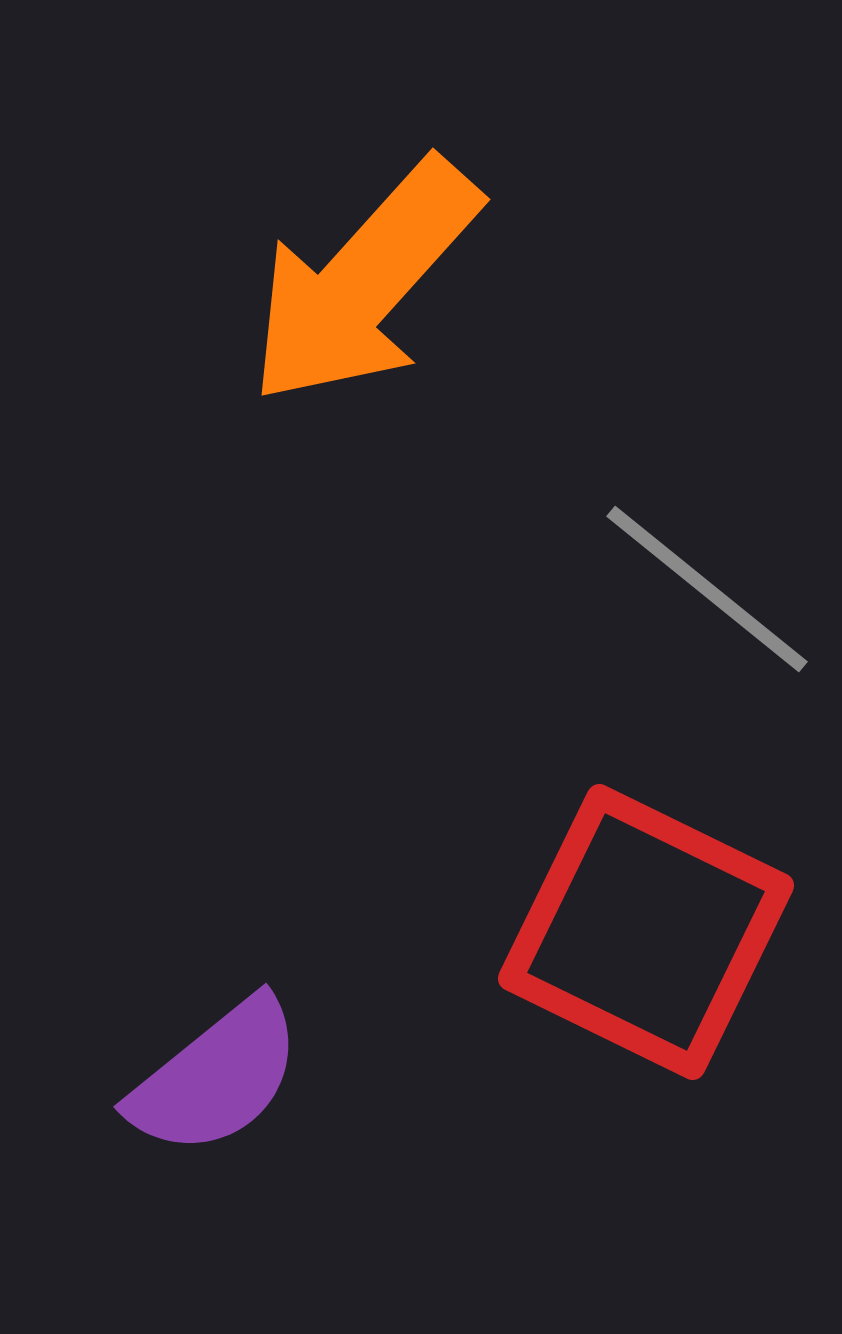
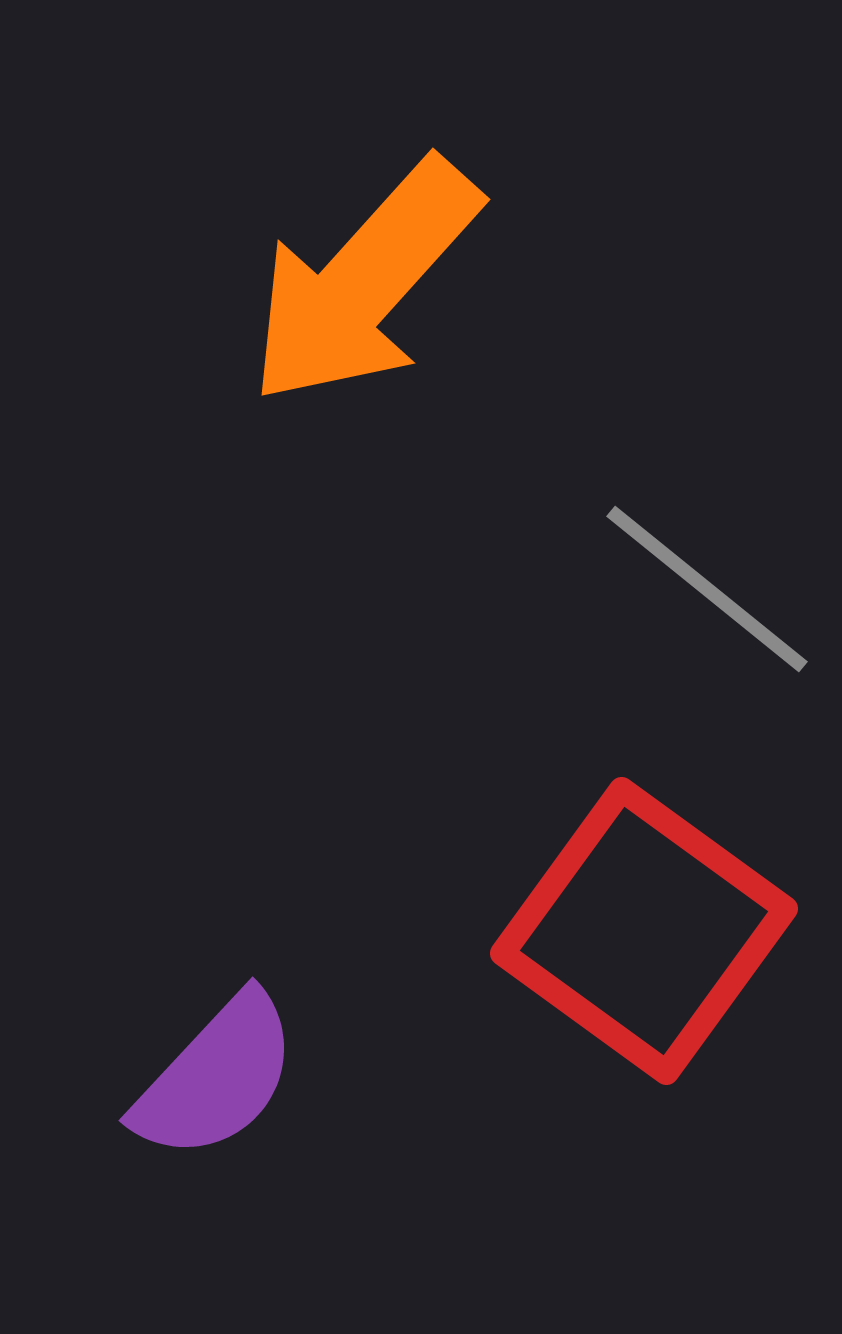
red square: moved 2 px left, 1 px up; rotated 10 degrees clockwise
purple semicircle: rotated 8 degrees counterclockwise
